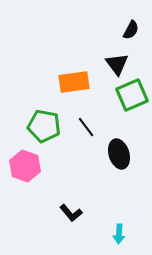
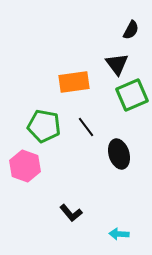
cyan arrow: rotated 90 degrees clockwise
